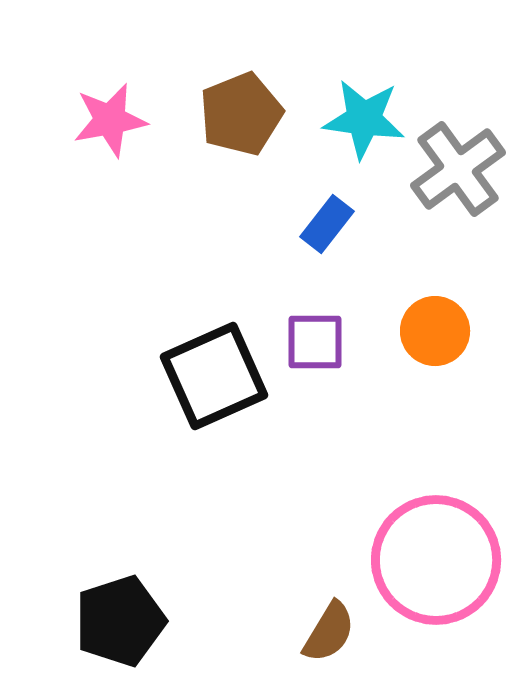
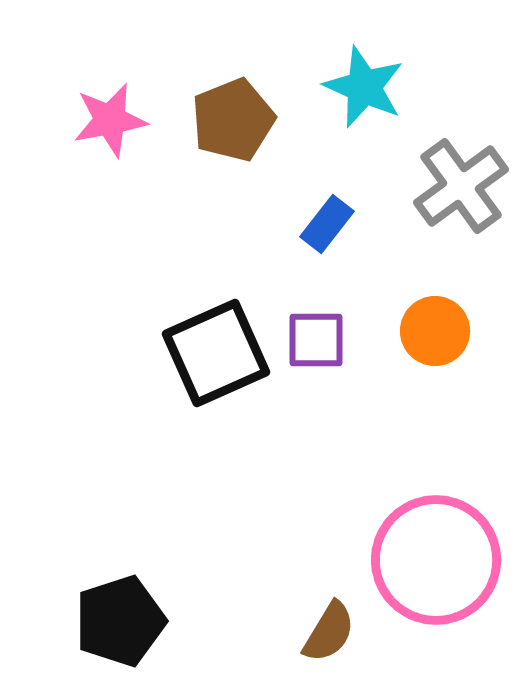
brown pentagon: moved 8 px left, 6 px down
cyan star: moved 32 px up; rotated 16 degrees clockwise
gray cross: moved 3 px right, 17 px down
purple square: moved 1 px right, 2 px up
black square: moved 2 px right, 23 px up
